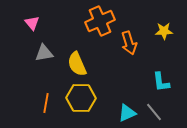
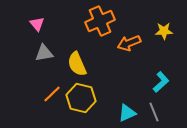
pink triangle: moved 5 px right, 1 px down
orange arrow: rotated 85 degrees clockwise
cyan L-shape: rotated 125 degrees counterclockwise
yellow hexagon: rotated 12 degrees clockwise
orange line: moved 6 px right, 9 px up; rotated 36 degrees clockwise
gray line: rotated 18 degrees clockwise
